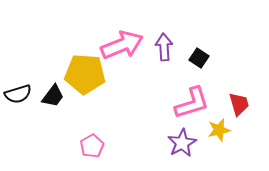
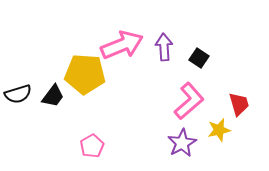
pink L-shape: moved 3 px left, 2 px up; rotated 24 degrees counterclockwise
